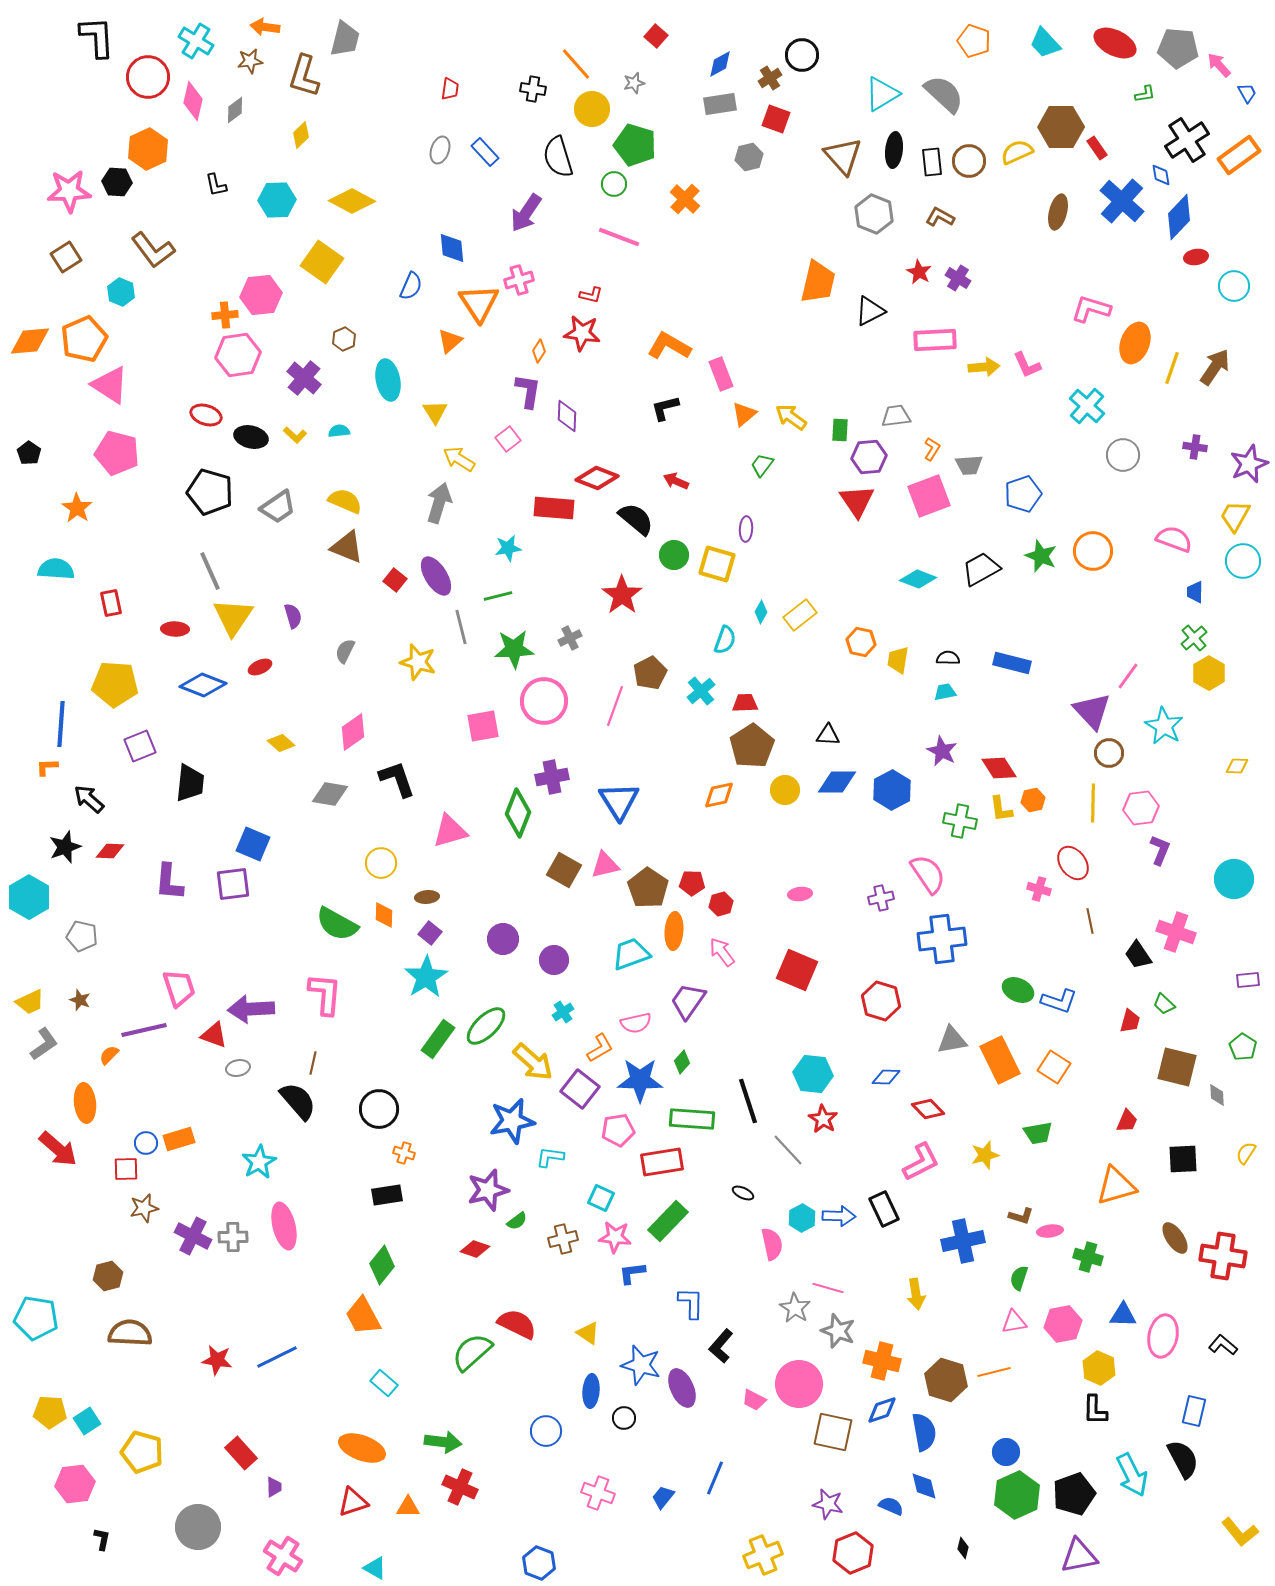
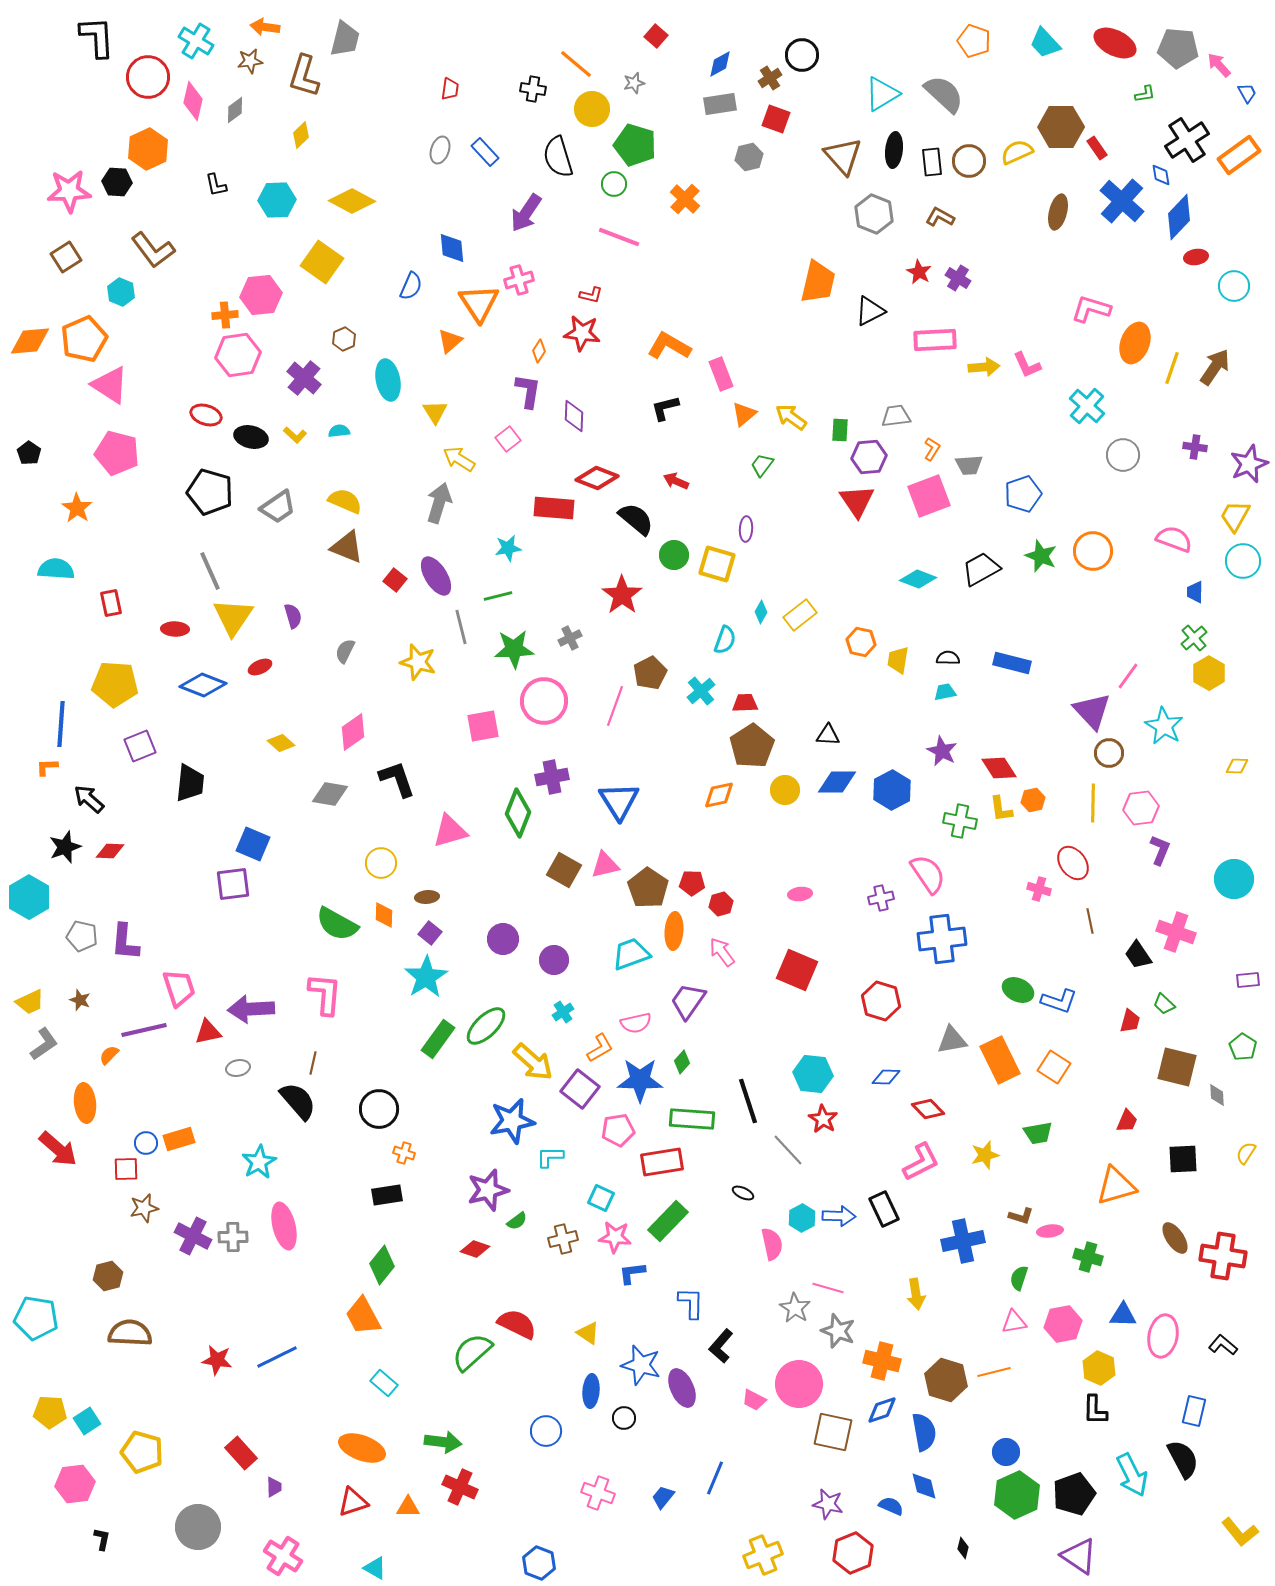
orange line at (576, 64): rotated 9 degrees counterclockwise
purple diamond at (567, 416): moved 7 px right
purple L-shape at (169, 882): moved 44 px left, 60 px down
red triangle at (214, 1035): moved 6 px left, 3 px up; rotated 32 degrees counterclockwise
cyan L-shape at (550, 1157): rotated 8 degrees counterclockwise
purple triangle at (1079, 1556): rotated 45 degrees clockwise
